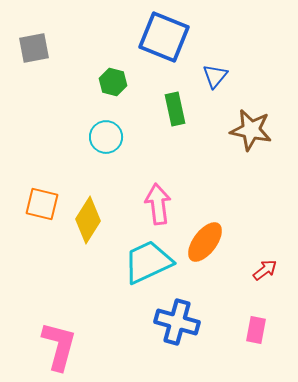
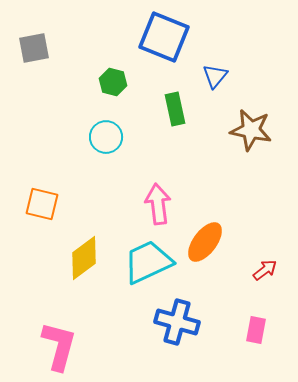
yellow diamond: moved 4 px left, 38 px down; rotated 21 degrees clockwise
